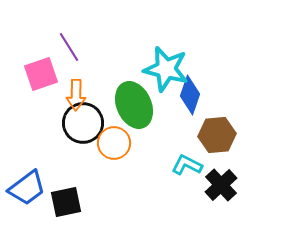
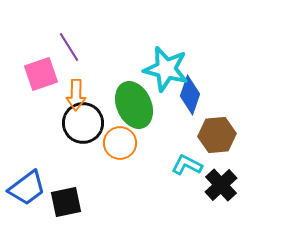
orange circle: moved 6 px right
